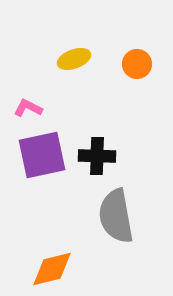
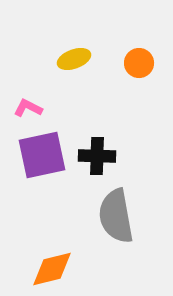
orange circle: moved 2 px right, 1 px up
